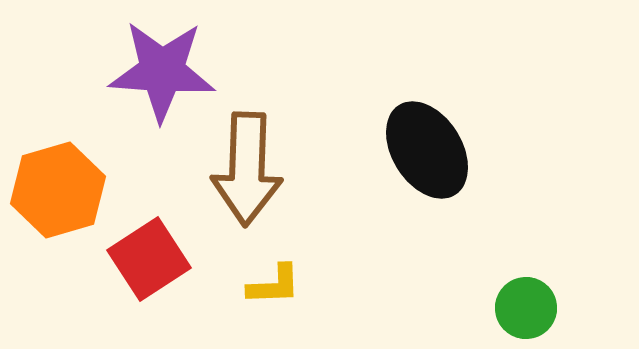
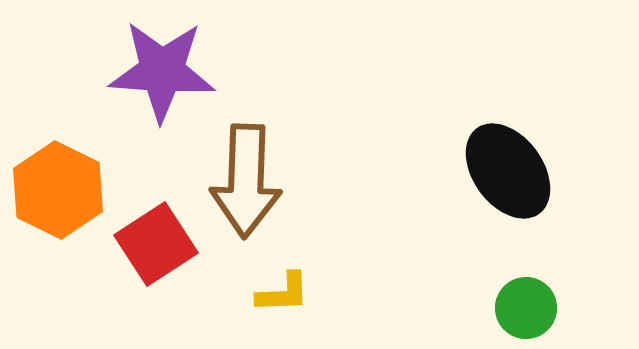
black ellipse: moved 81 px right, 21 px down; rotated 4 degrees counterclockwise
brown arrow: moved 1 px left, 12 px down
orange hexagon: rotated 18 degrees counterclockwise
red square: moved 7 px right, 15 px up
yellow L-shape: moved 9 px right, 8 px down
